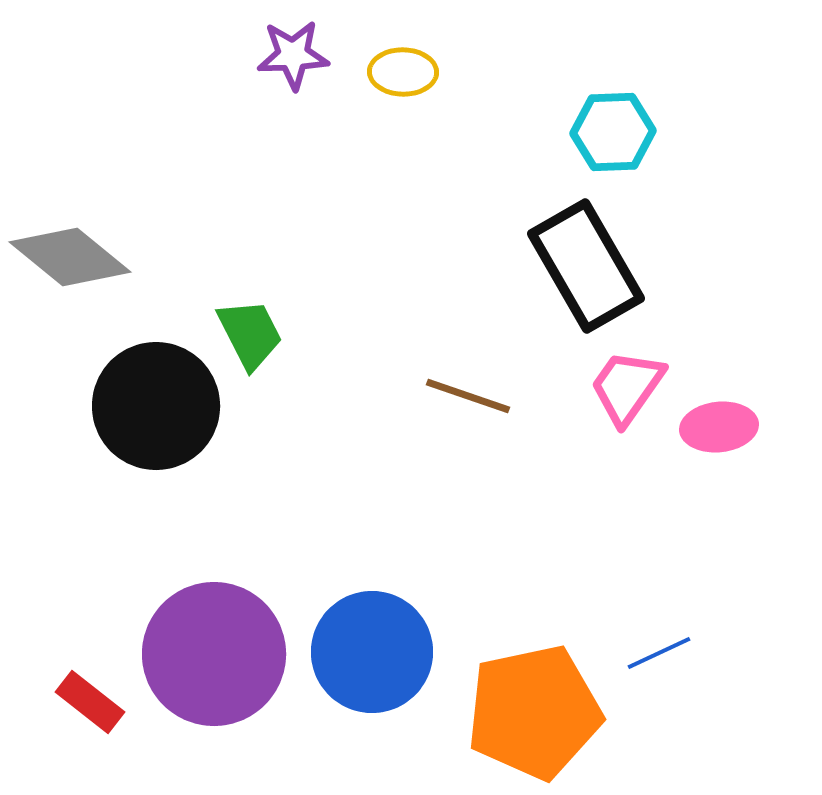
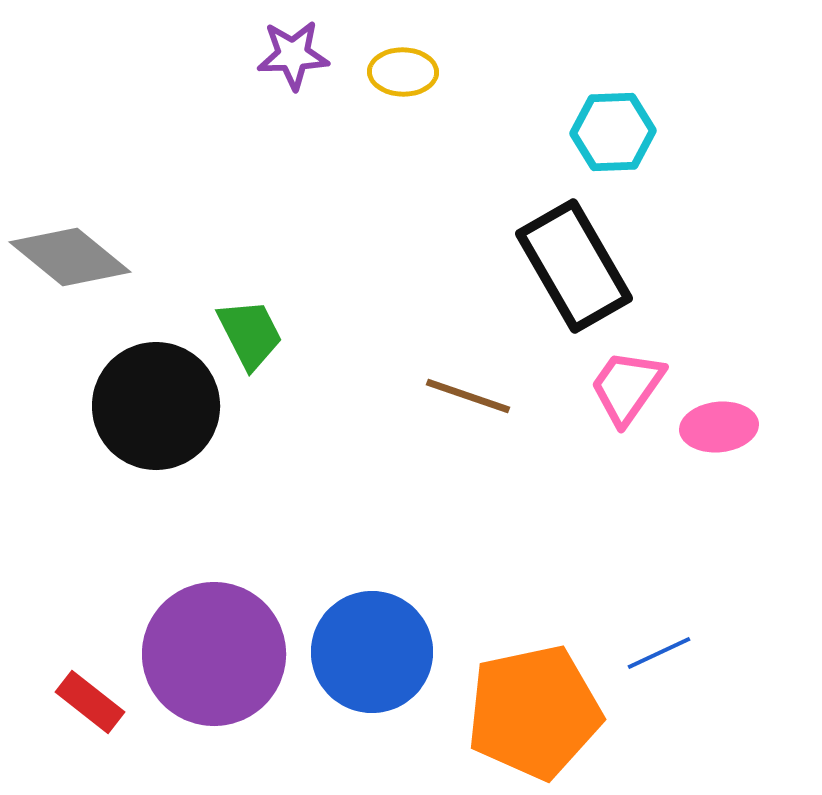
black rectangle: moved 12 px left
